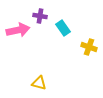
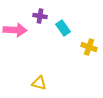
pink arrow: moved 3 px left; rotated 15 degrees clockwise
